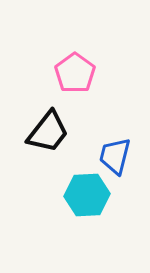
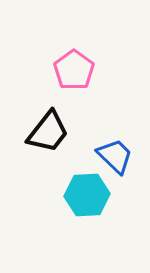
pink pentagon: moved 1 px left, 3 px up
blue trapezoid: rotated 120 degrees clockwise
